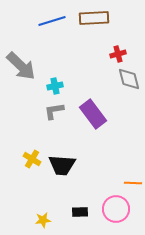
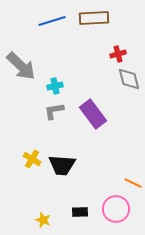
orange line: rotated 24 degrees clockwise
yellow star: rotated 28 degrees clockwise
